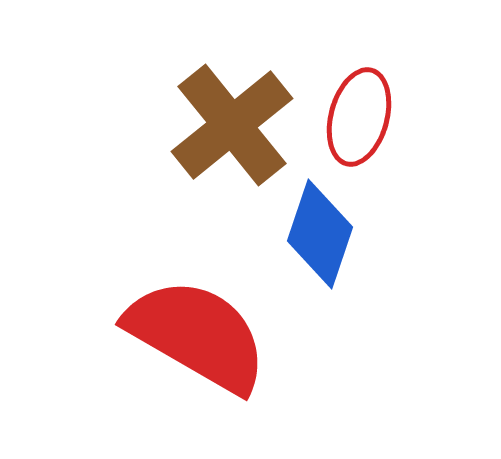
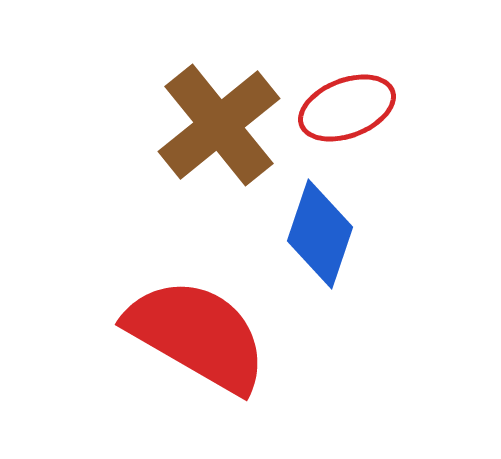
red ellipse: moved 12 px left, 9 px up; rotated 54 degrees clockwise
brown cross: moved 13 px left
